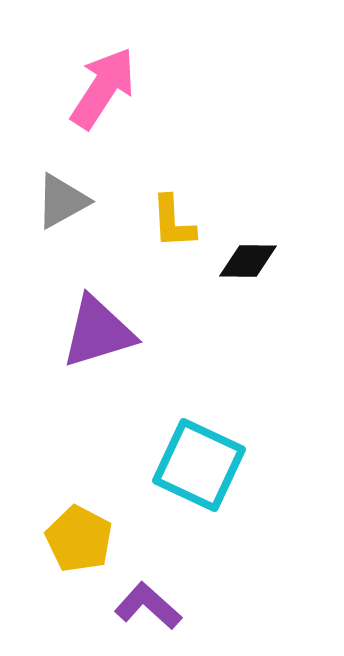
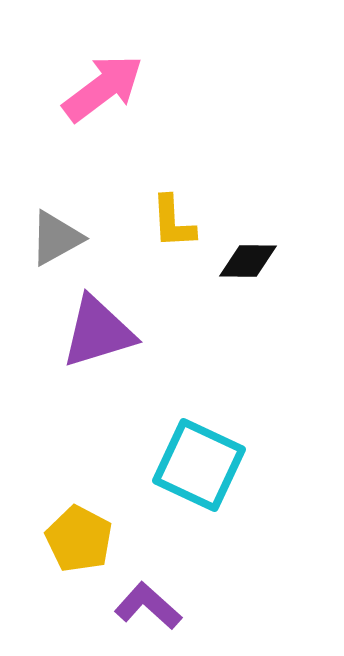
pink arrow: rotated 20 degrees clockwise
gray triangle: moved 6 px left, 37 px down
